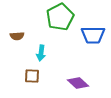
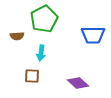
green pentagon: moved 16 px left, 2 px down
